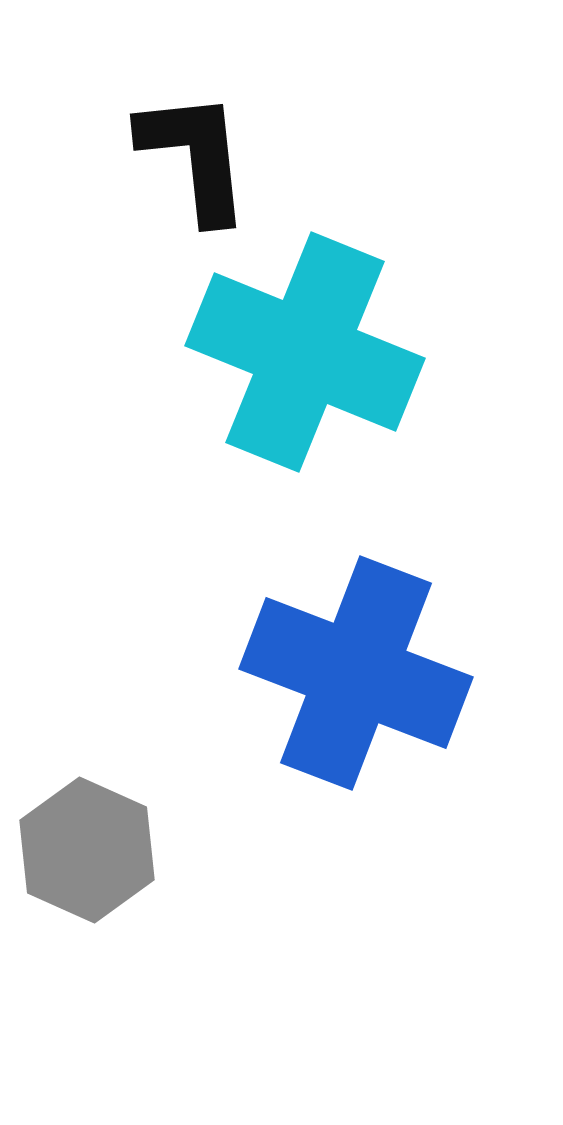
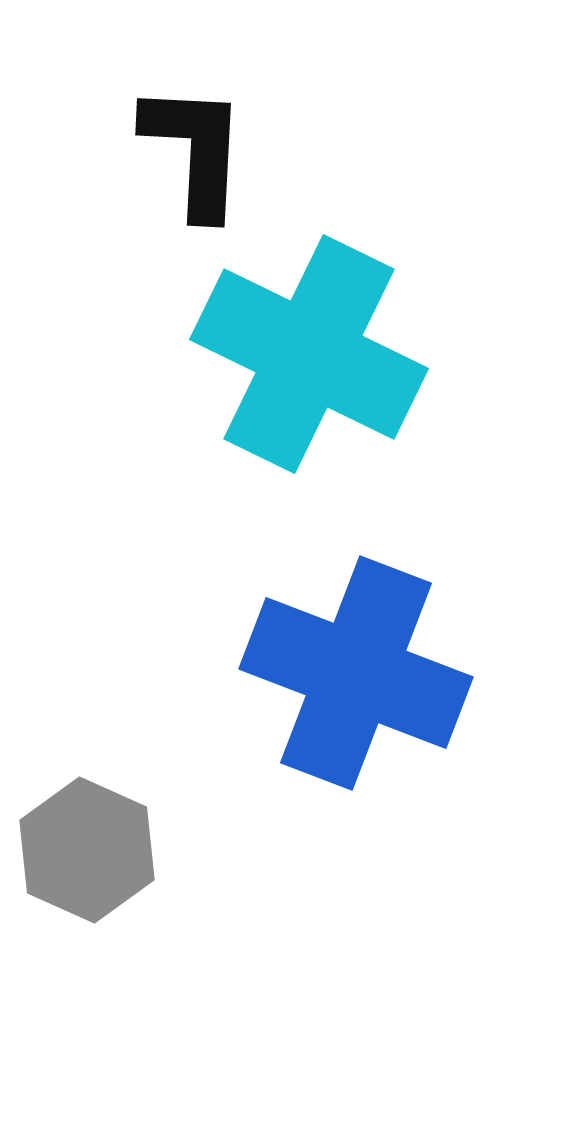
black L-shape: moved 6 px up; rotated 9 degrees clockwise
cyan cross: moved 4 px right, 2 px down; rotated 4 degrees clockwise
